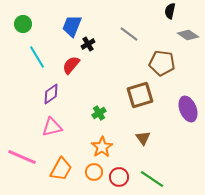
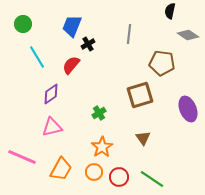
gray line: rotated 60 degrees clockwise
